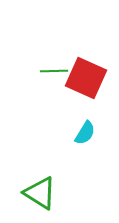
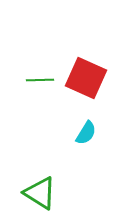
green line: moved 14 px left, 9 px down
cyan semicircle: moved 1 px right
